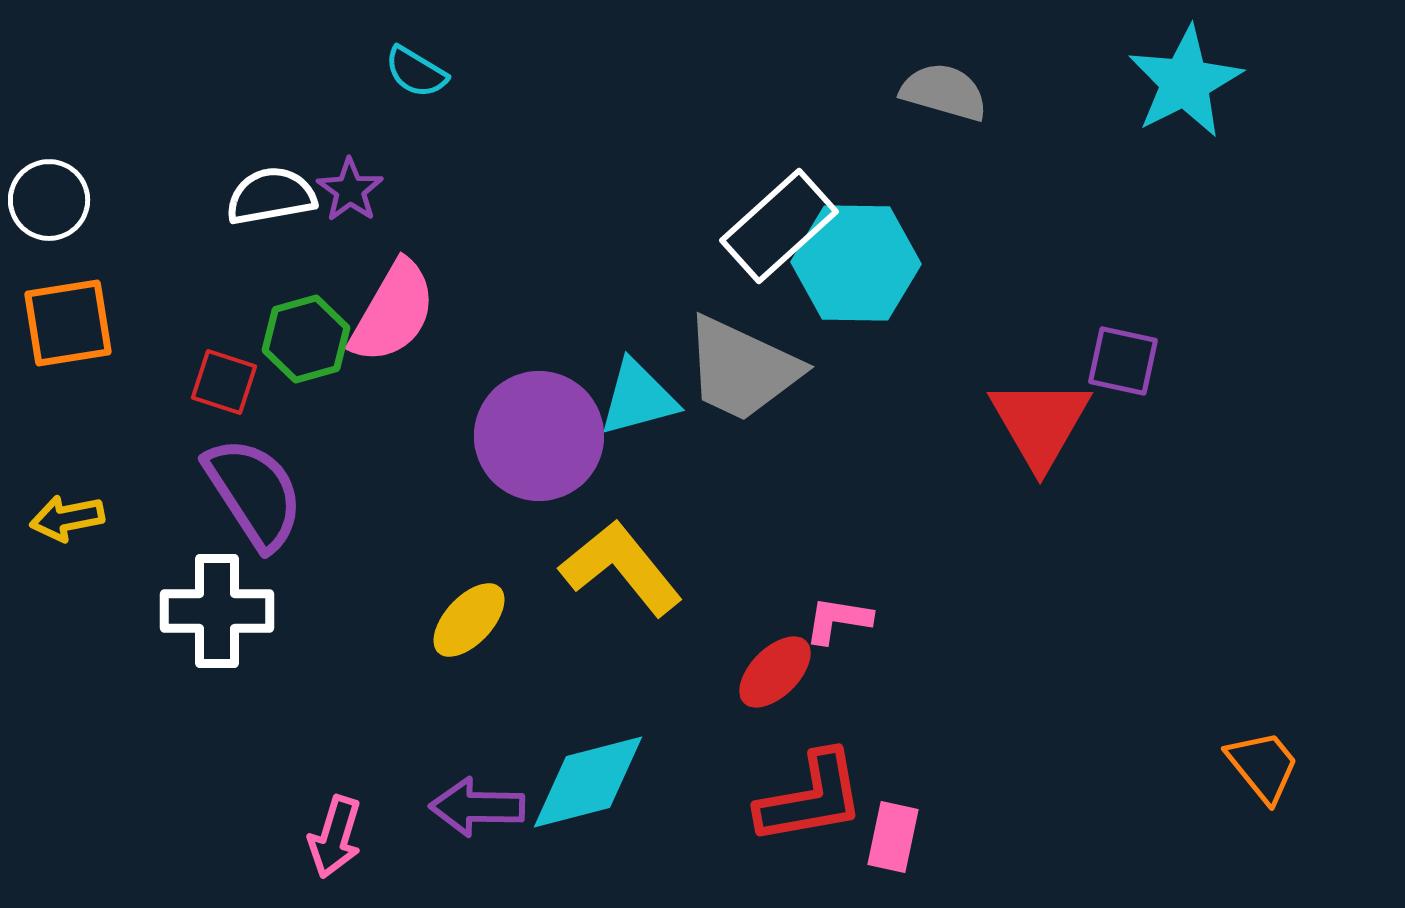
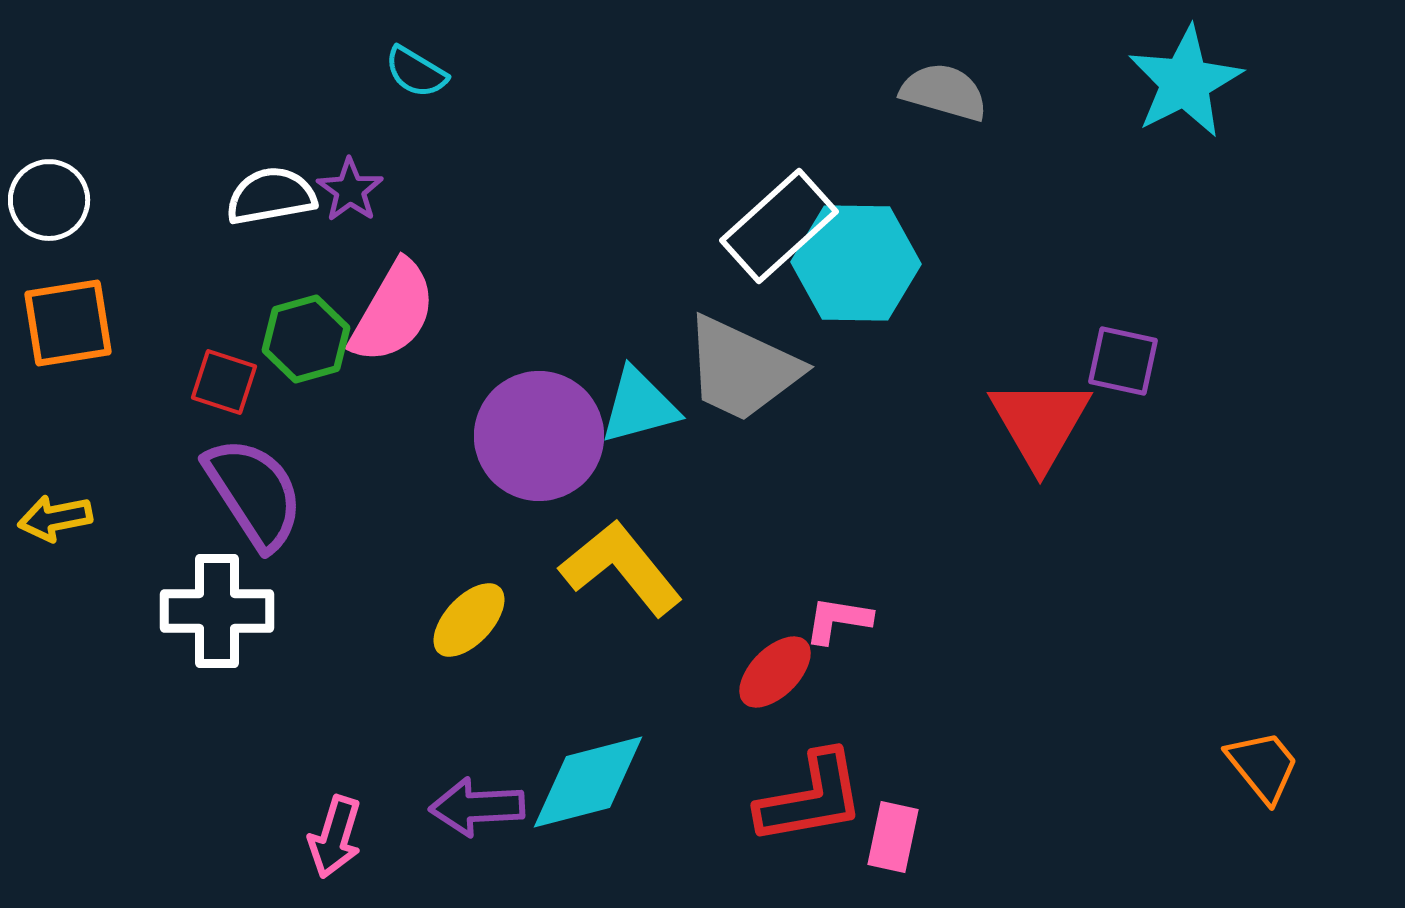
cyan triangle: moved 1 px right, 8 px down
yellow arrow: moved 12 px left
purple arrow: rotated 4 degrees counterclockwise
